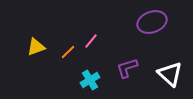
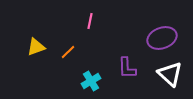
purple ellipse: moved 10 px right, 16 px down
pink line: moved 1 px left, 20 px up; rotated 28 degrees counterclockwise
purple L-shape: rotated 75 degrees counterclockwise
cyan cross: moved 1 px right, 1 px down
